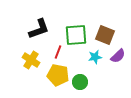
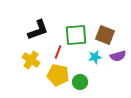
black L-shape: moved 1 px left, 1 px down
purple semicircle: rotated 28 degrees clockwise
